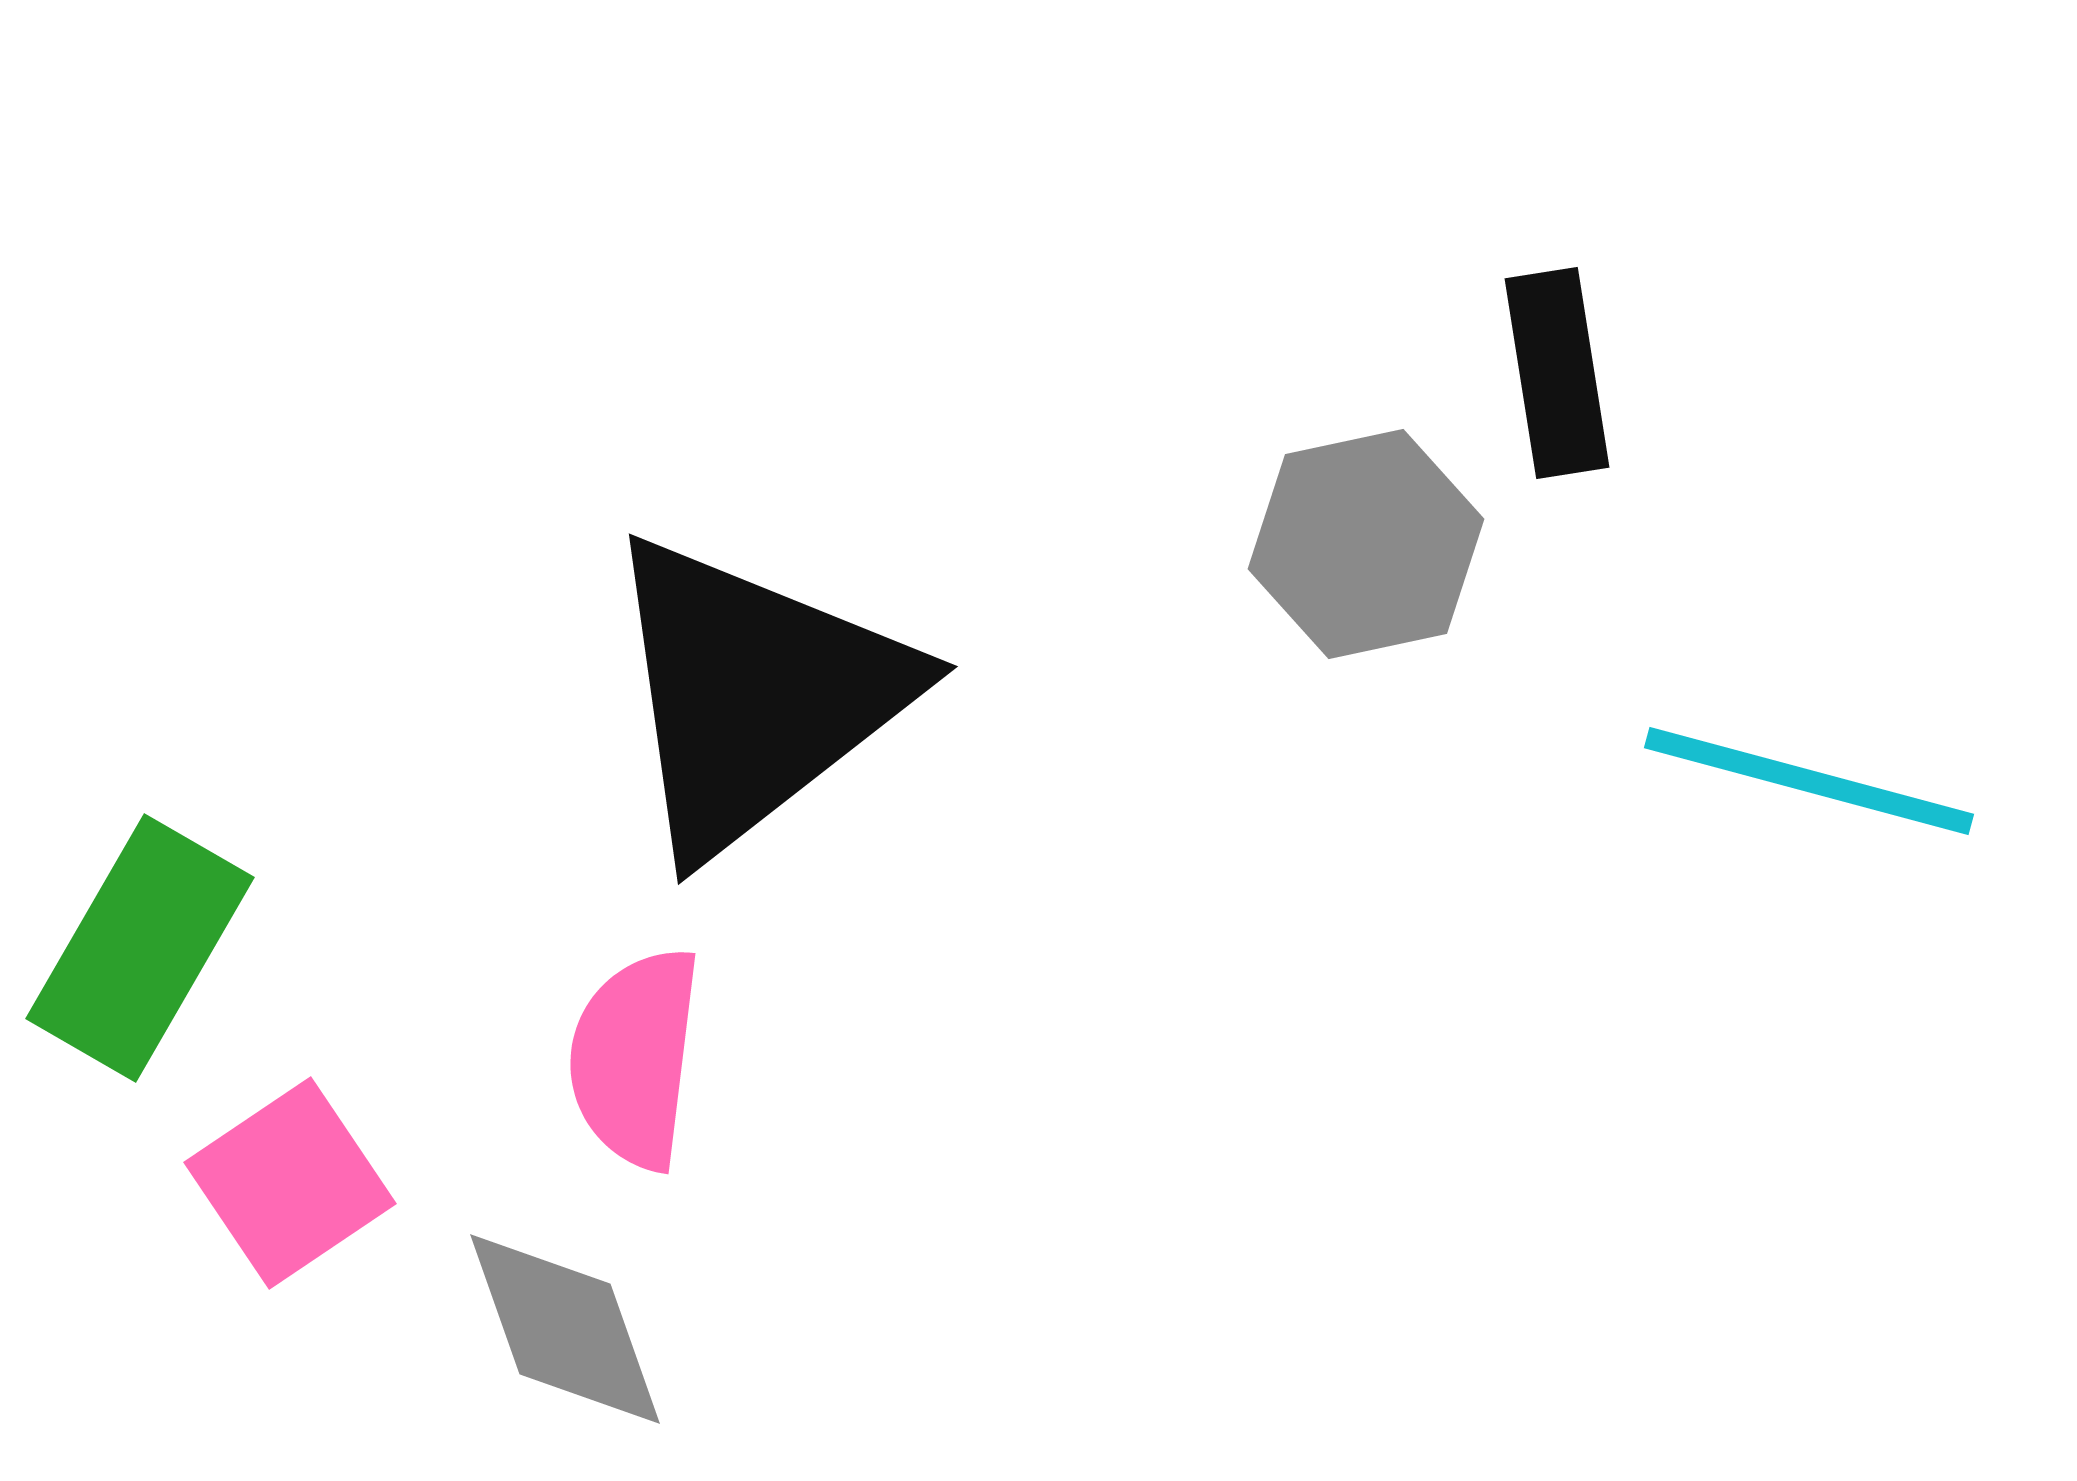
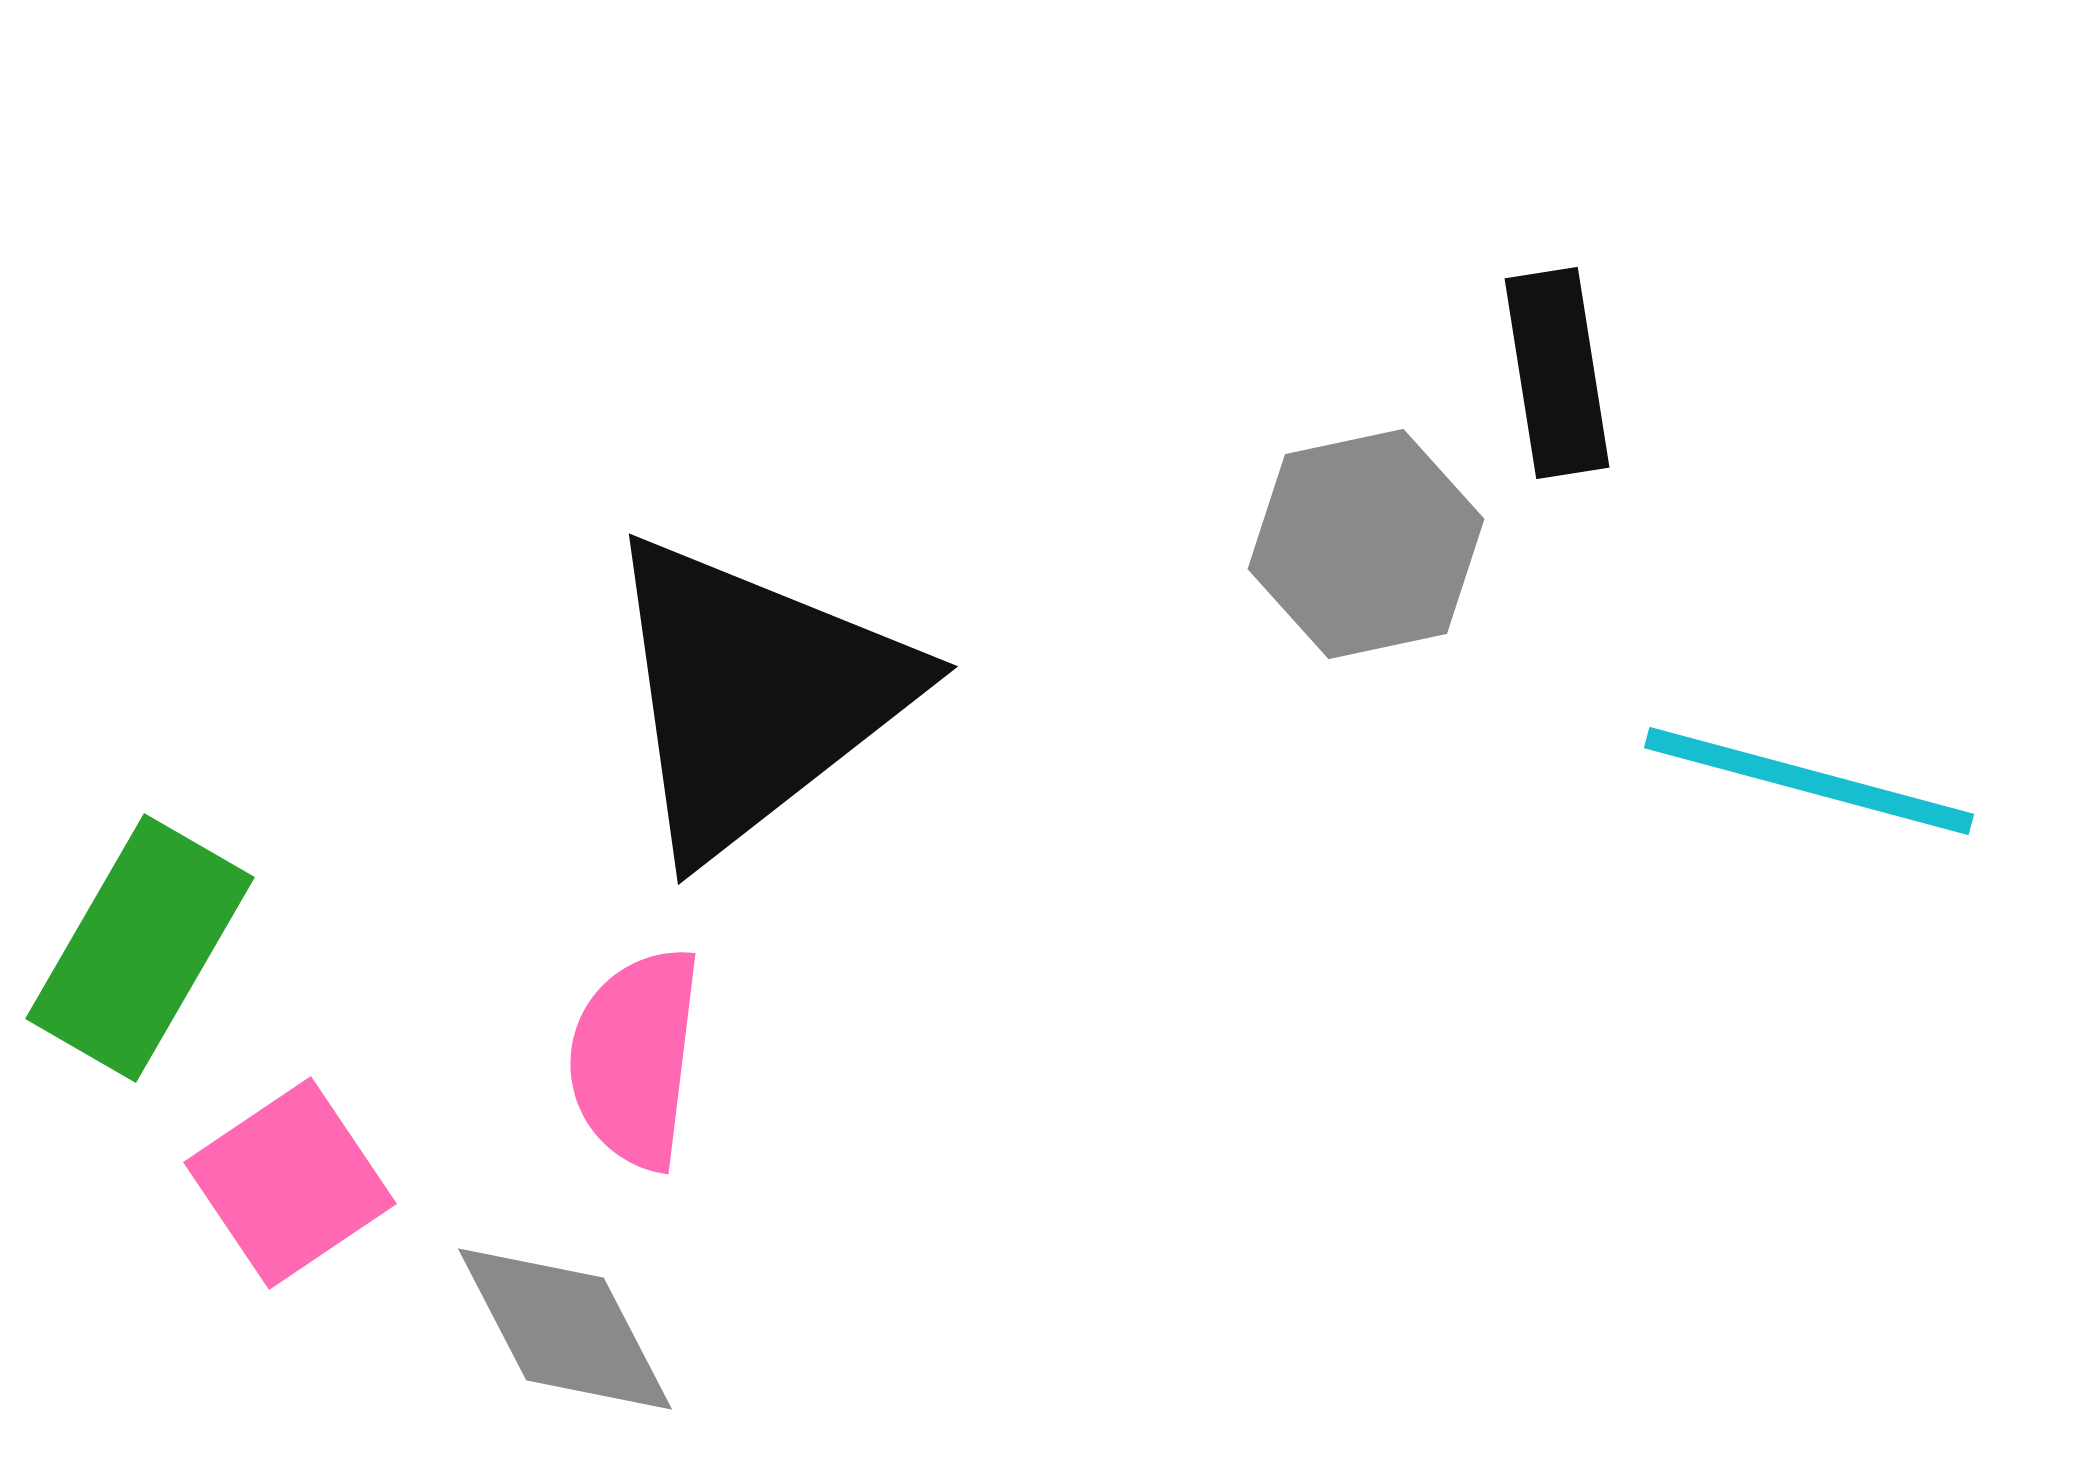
gray diamond: rotated 8 degrees counterclockwise
